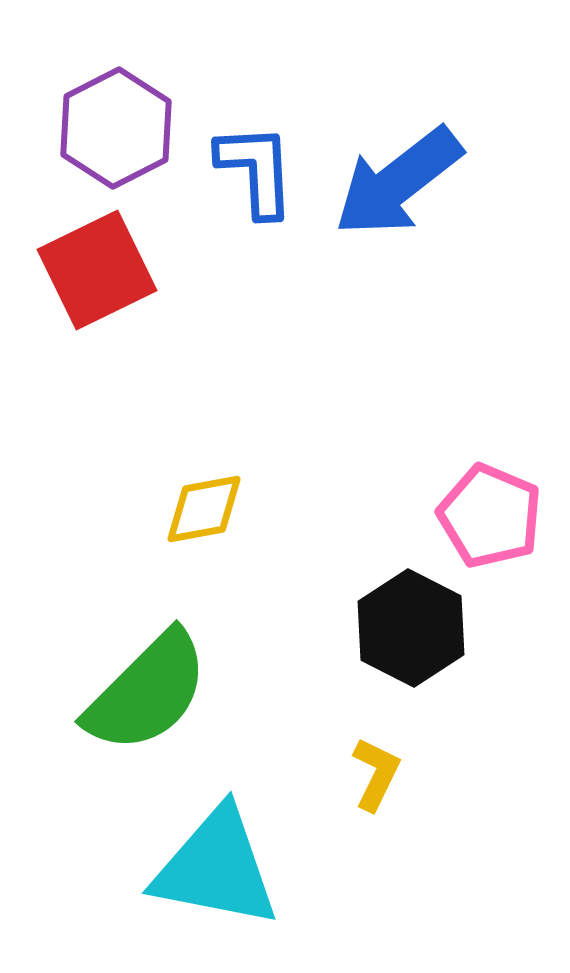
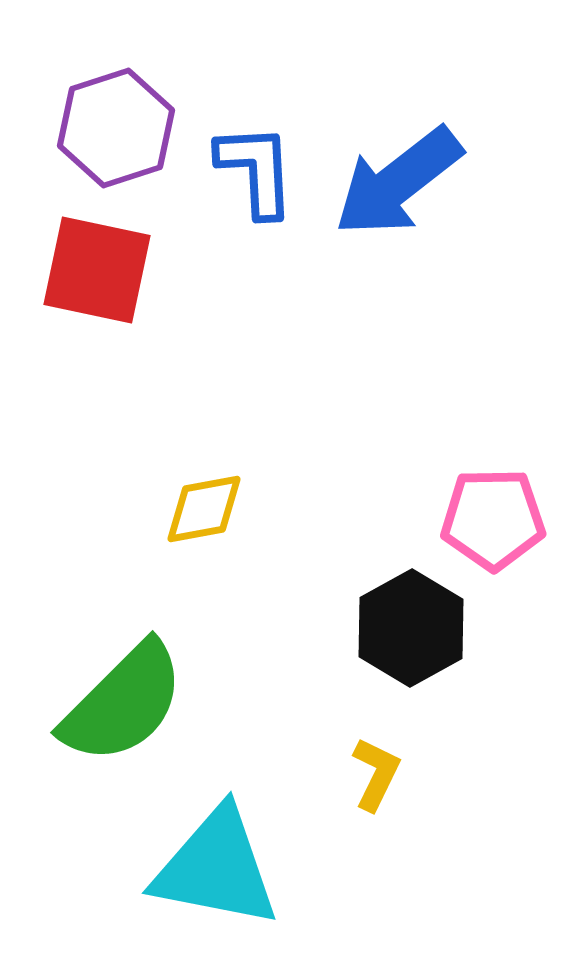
purple hexagon: rotated 9 degrees clockwise
red square: rotated 38 degrees clockwise
pink pentagon: moved 3 px right, 3 px down; rotated 24 degrees counterclockwise
black hexagon: rotated 4 degrees clockwise
green semicircle: moved 24 px left, 11 px down
